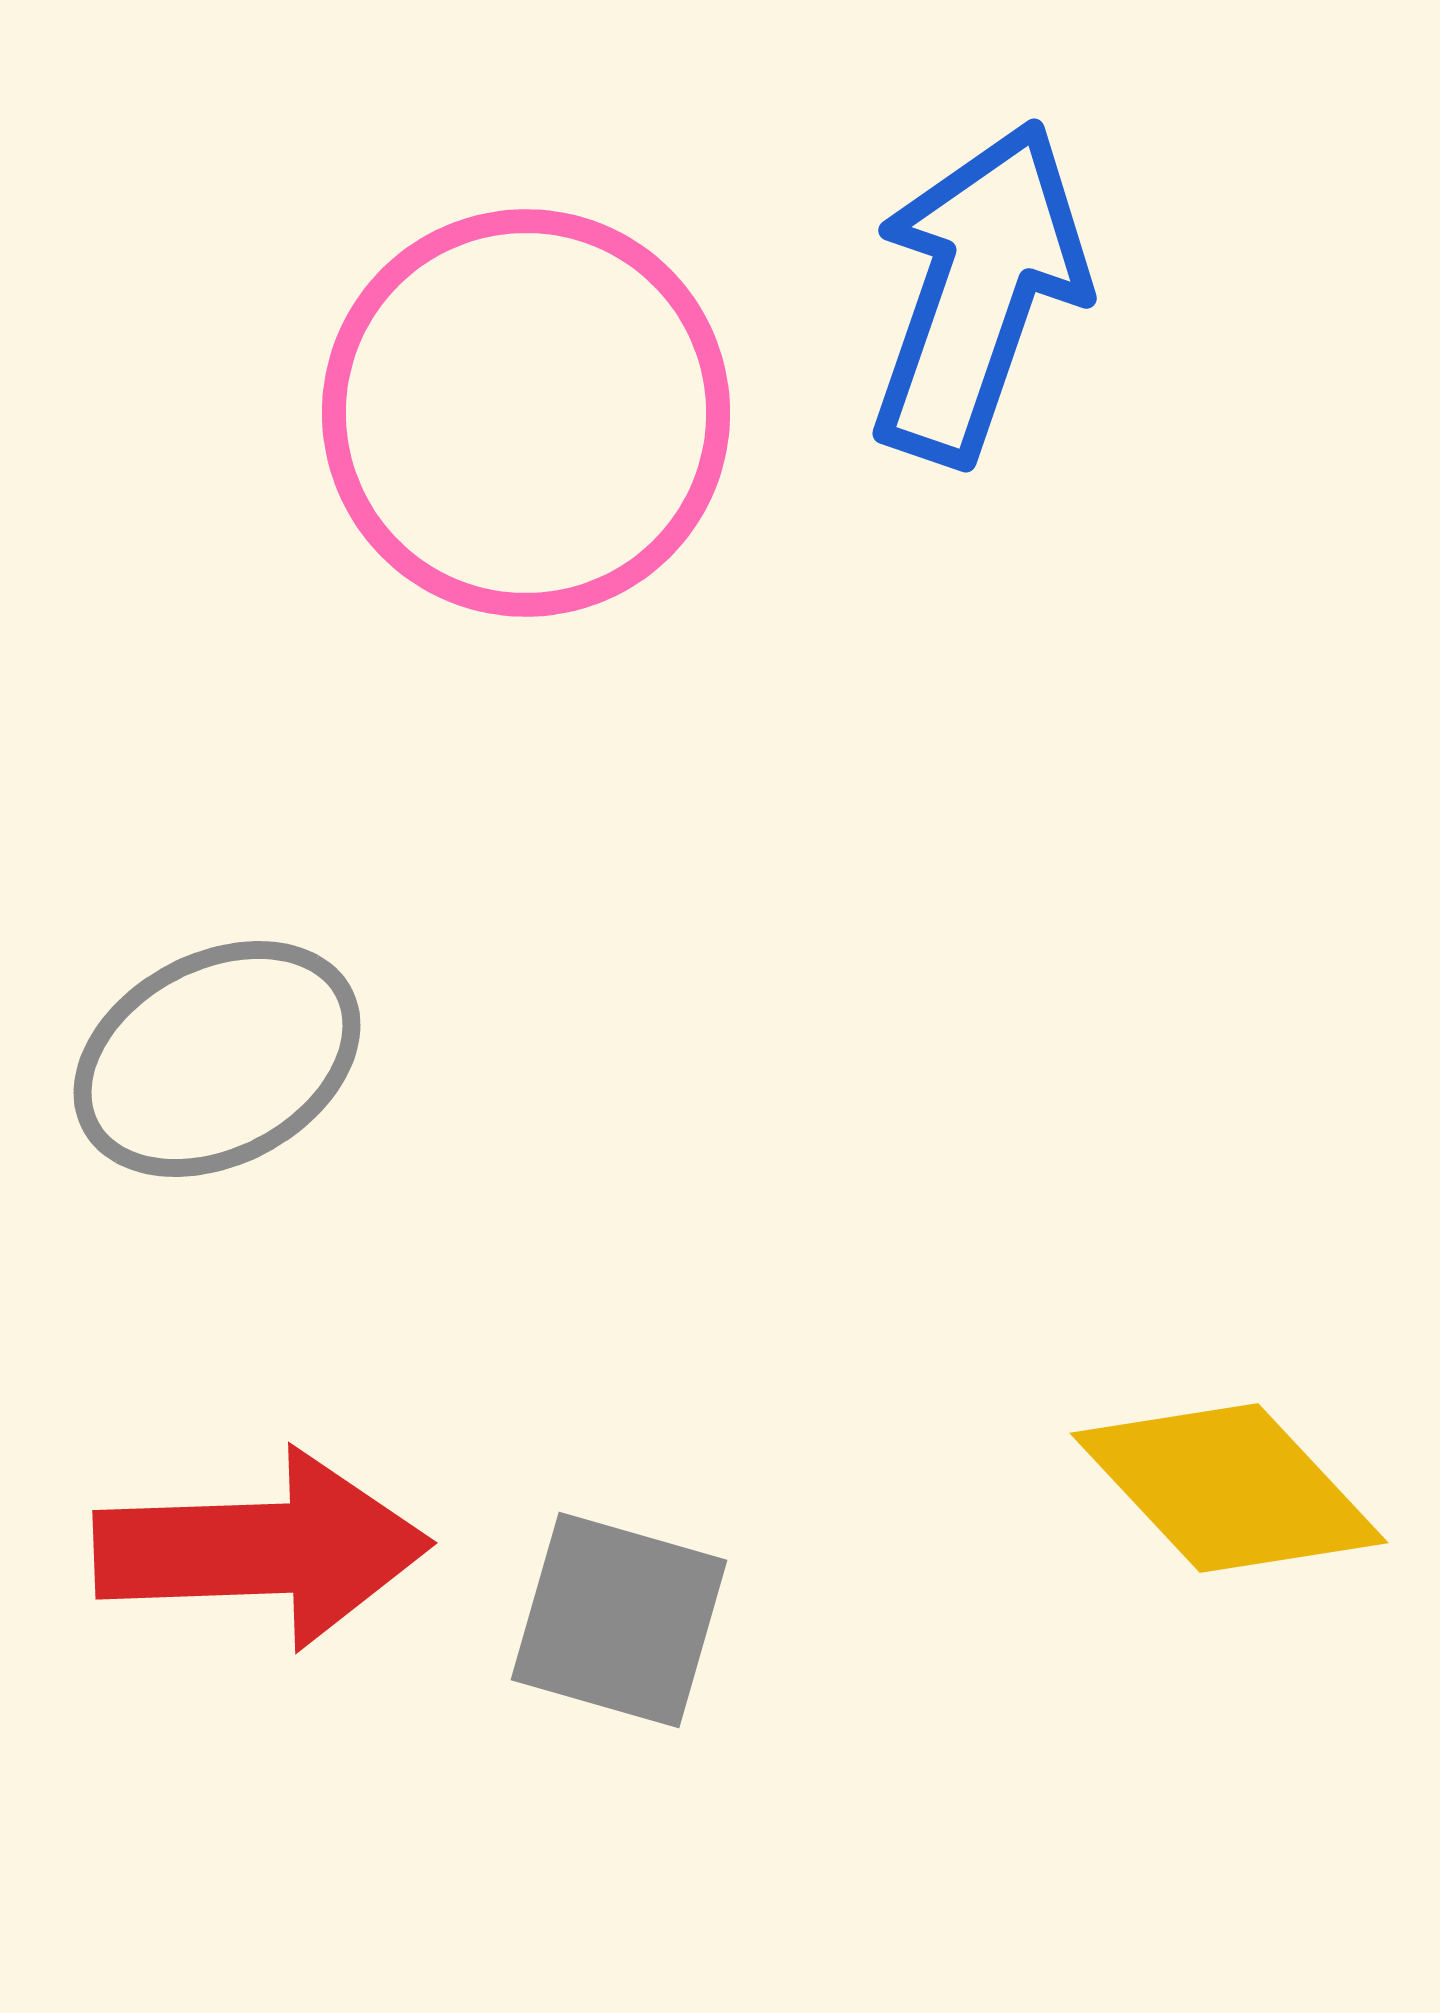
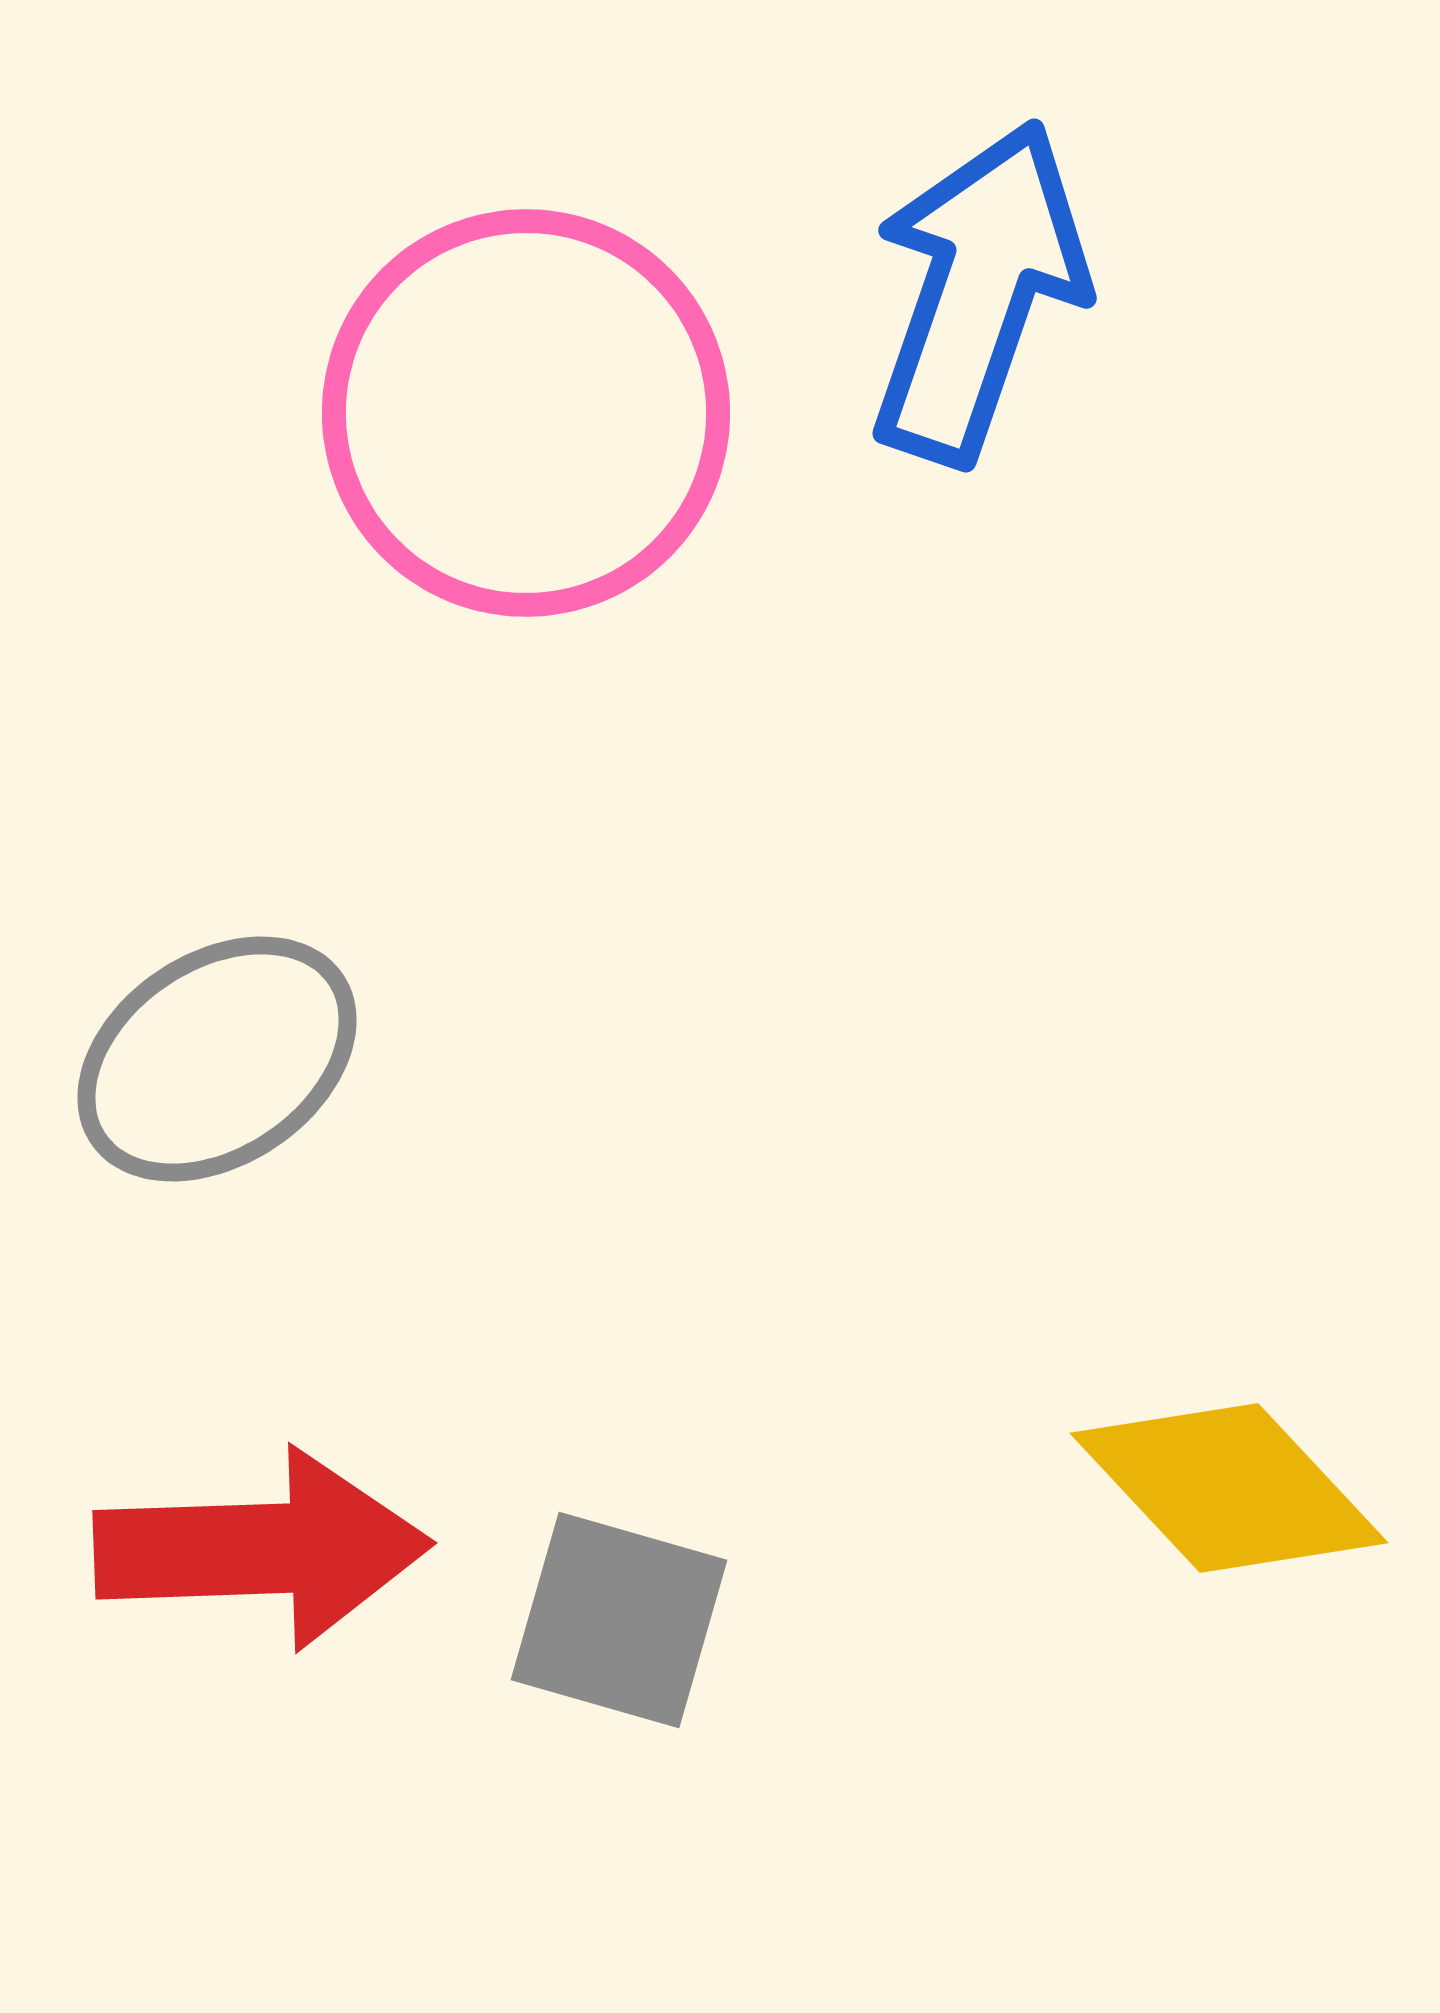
gray ellipse: rotated 6 degrees counterclockwise
